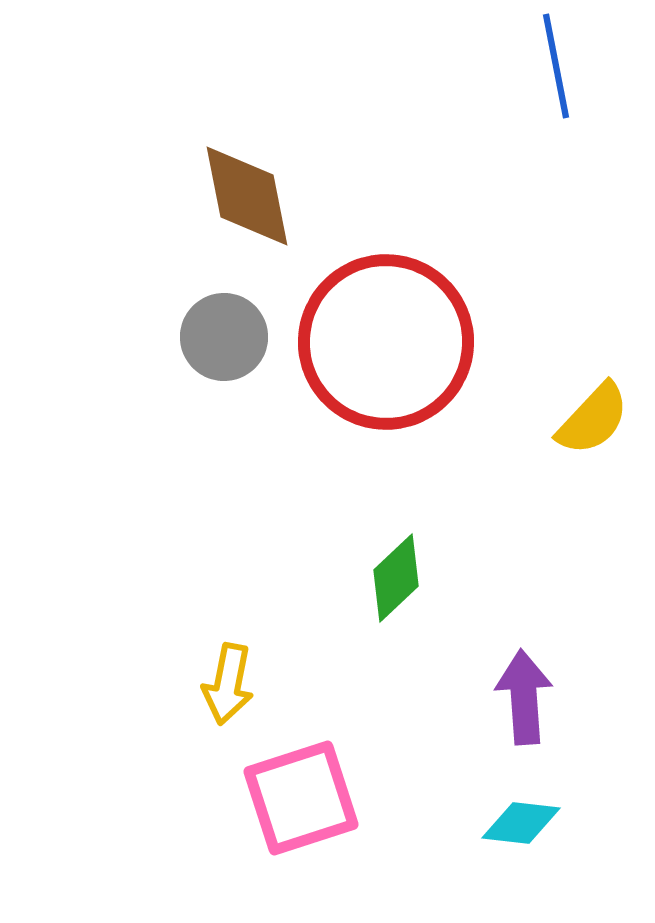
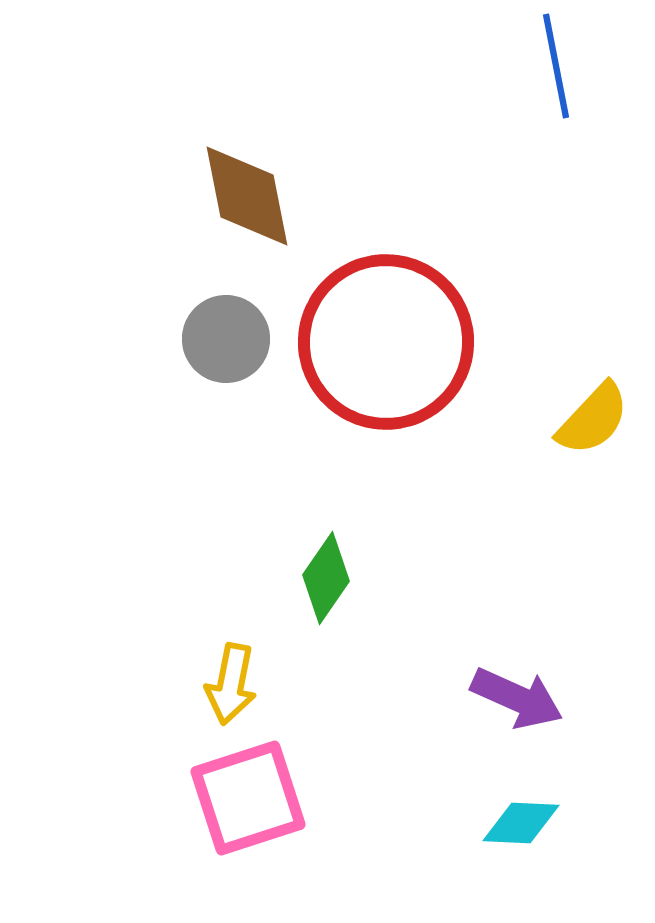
gray circle: moved 2 px right, 2 px down
green diamond: moved 70 px left; rotated 12 degrees counterclockwise
yellow arrow: moved 3 px right
purple arrow: moved 7 px left, 1 px down; rotated 118 degrees clockwise
pink square: moved 53 px left
cyan diamond: rotated 4 degrees counterclockwise
